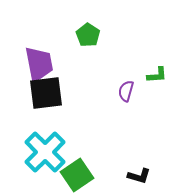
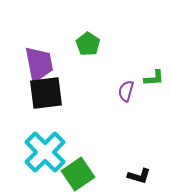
green pentagon: moved 9 px down
green L-shape: moved 3 px left, 3 px down
green square: moved 1 px right, 1 px up
